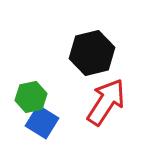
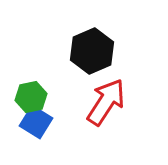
black hexagon: moved 2 px up; rotated 9 degrees counterclockwise
blue square: moved 6 px left
